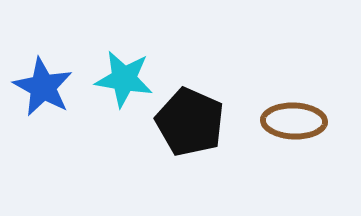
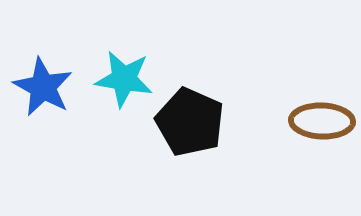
brown ellipse: moved 28 px right
